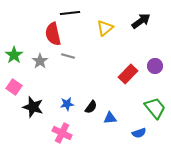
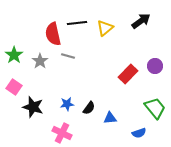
black line: moved 7 px right, 10 px down
black semicircle: moved 2 px left, 1 px down
